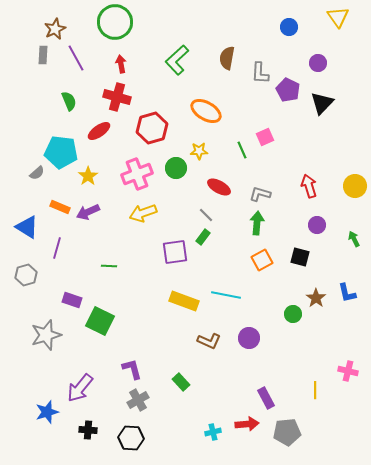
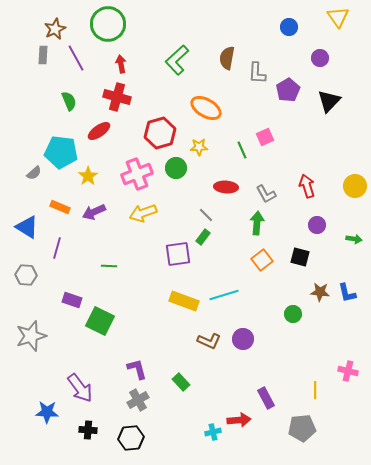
green circle at (115, 22): moved 7 px left, 2 px down
purple circle at (318, 63): moved 2 px right, 5 px up
gray L-shape at (260, 73): moved 3 px left
purple pentagon at (288, 90): rotated 15 degrees clockwise
black triangle at (322, 103): moved 7 px right, 2 px up
orange ellipse at (206, 111): moved 3 px up
red hexagon at (152, 128): moved 8 px right, 5 px down
yellow star at (199, 151): moved 4 px up
gray semicircle at (37, 173): moved 3 px left
red arrow at (309, 186): moved 2 px left
red ellipse at (219, 187): moved 7 px right; rotated 25 degrees counterclockwise
gray L-shape at (260, 194): moved 6 px right; rotated 135 degrees counterclockwise
purple arrow at (88, 212): moved 6 px right
green arrow at (354, 239): rotated 126 degrees clockwise
purple square at (175, 252): moved 3 px right, 2 px down
orange square at (262, 260): rotated 10 degrees counterclockwise
gray hexagon at (26, 275): rotated 20 degrees clockwise
cyan line at (226, 295): moved 2 px left; rotated 28 degrees counterclockwise
brown star at (316, 298): moved 4 px right, 6 px up; rotated 30 degrees counterclockwise
gray star at (46, 335): moved 15 px left, 1 px down
purple circle at (249, 338): moved 6 px left, 1 px down
purple L-shape at (132, 369): moved 5 px right
purple arrow at (80, 388): rotated 76 degrees counterclockwise
blue star at (47, 412): rotated 20 degrees clockwise
red arrow at (247, 424): moved 8 px left, 4 px up
gray pentagon at (287, 432): moved 15 px right, 4 px up
black hexagon at (131, 438): rotated 10 degrees counterclockwise
